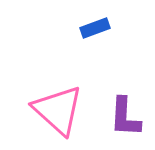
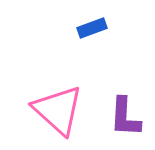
blue rectangle: moved 3 px left
